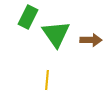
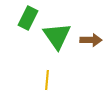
green rectangle: moved 1 px down
green triangle: moved 1 px right, 2 px down
